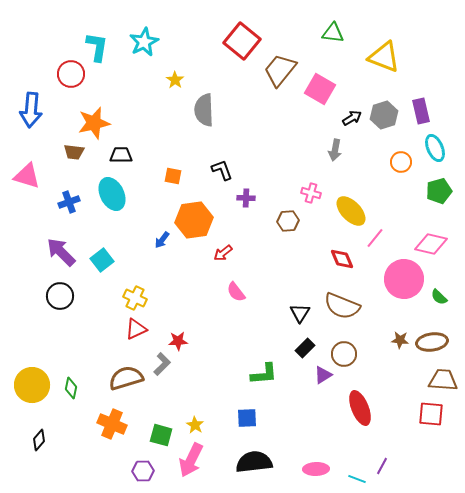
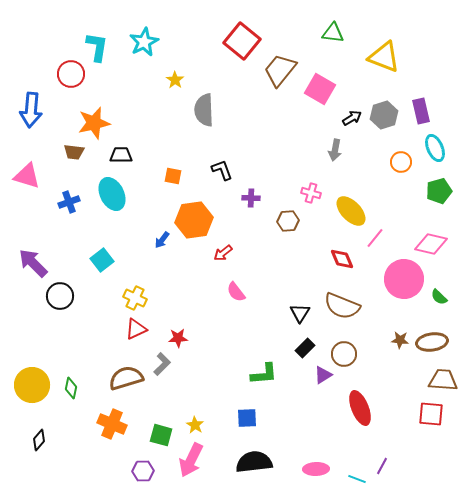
purple cross at (246, 198): moved 5 px right
purple arrow at (61, 252): moved 28 px left, 11 px down
red star at (178, 341): moved 3 px up
